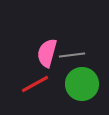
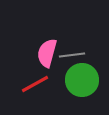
green circle: moved 4 px up
